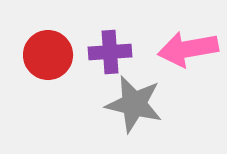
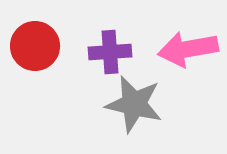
red circle: moved 13 px left, 9 px up
